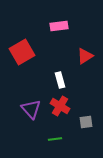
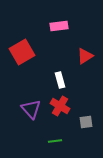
green line: moved 2 px down
